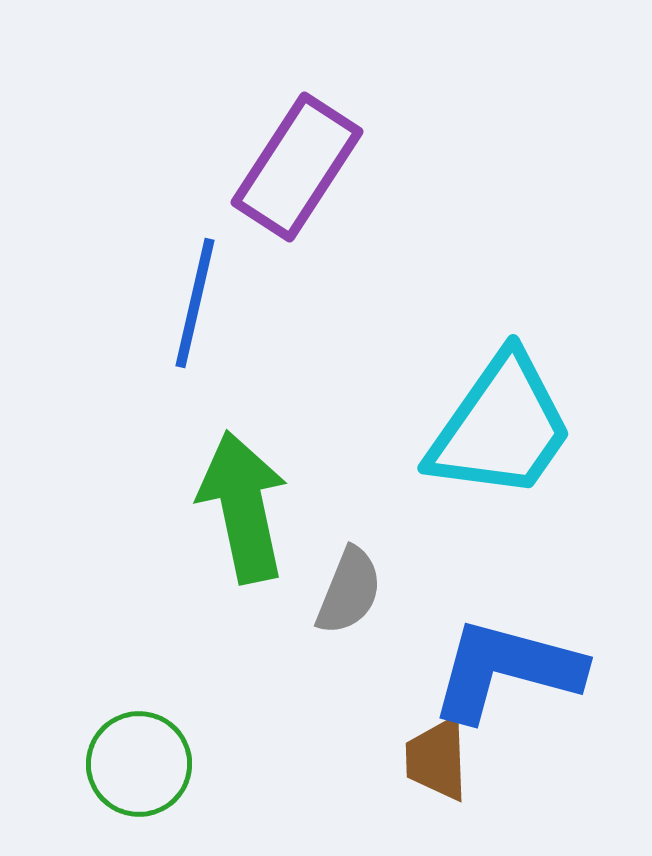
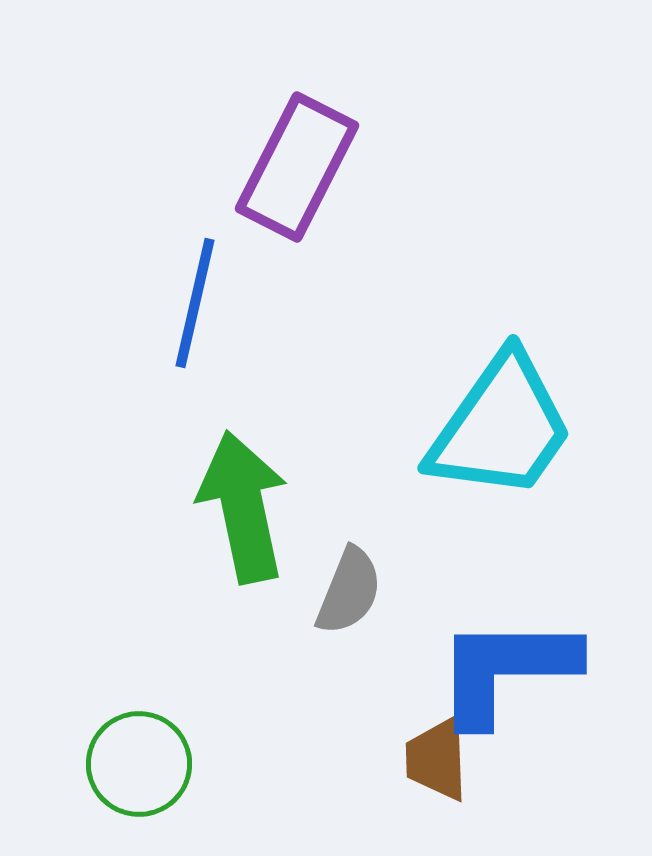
purple rectangle: rotated 6 degrees counterclockwise
blue L-shape: rotated 15 degrees counterclockwise
